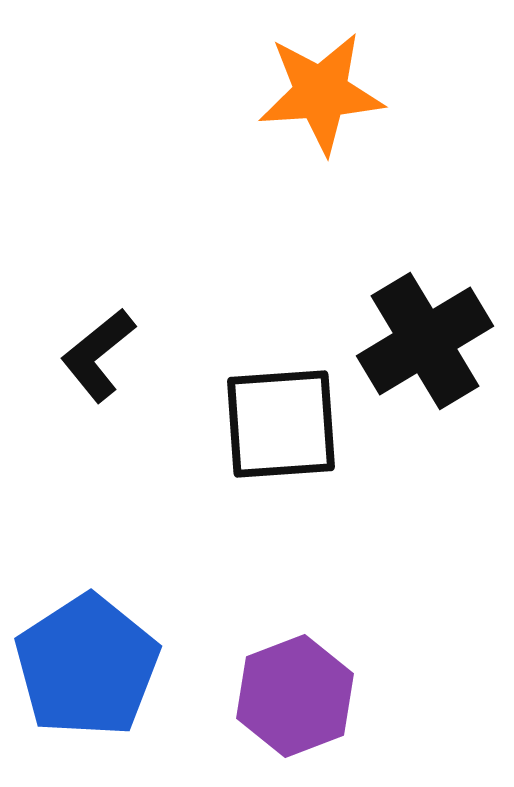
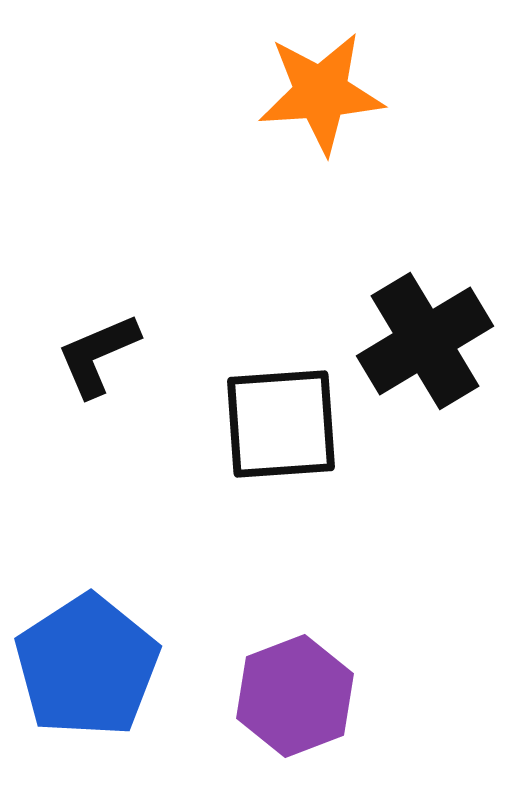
black L-shape: rotated 16 degrees clockwise
